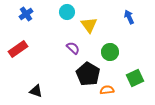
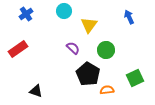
cyan circle: moved 3 px left, 1 px up
yellow triangle: rotated 12 degrees clockwise
green circle: moved 4 px left, 2 px up
